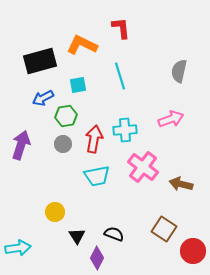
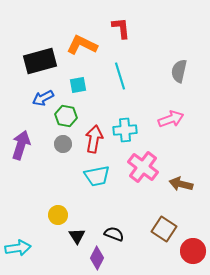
green hexagon: rotated 20 degrees clockwise
yellow circle: moved 3 px right, 3 px down
